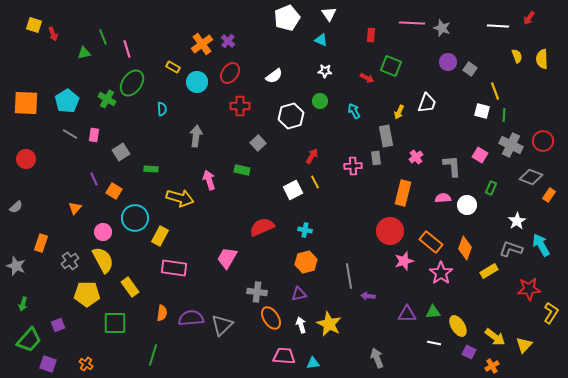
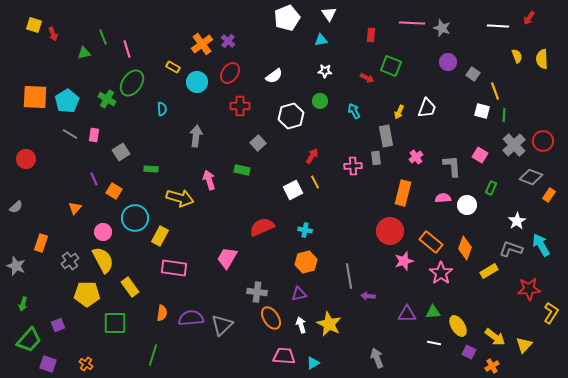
cyan triangle at (321, 40): rotated 32 degrees counterclockwise
gray square at (470, 69): moved 3 px right, 5 px down
orange square at (26, 103): moved 9 px right, 6 px up
white trapezoid at (427, 103): moved 5 px down
gray cross at (511, 145): moved 3 px right; rotated 20 degrees clockwise
cyan triangle at (313, 363): rotated 24 degrees counterclockwise
